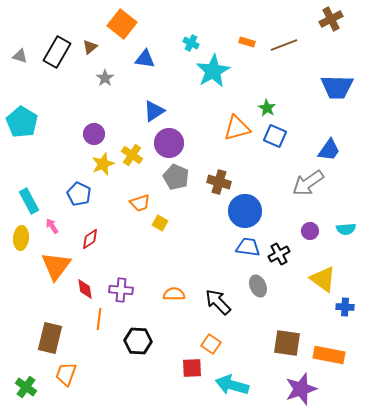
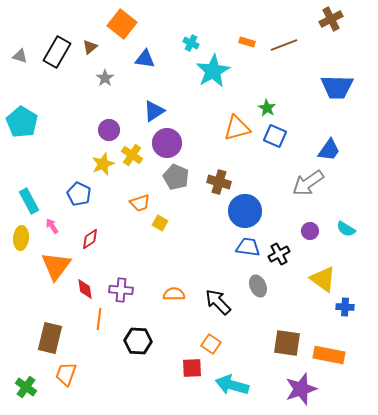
purple circle at (94, 134): moved 15 px right, 4 px up
purple circle at (169, 143): moved 2 px left
cyan semicircle at (346, 229): rotated 36 degrees clockwise
